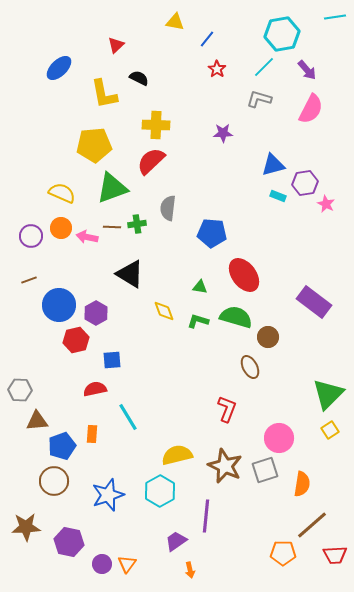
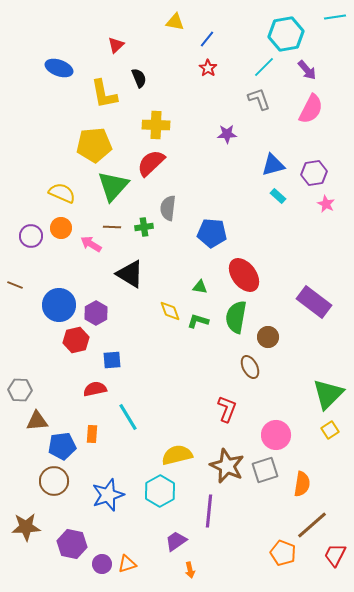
cyan hexagon at (282, 34): moved 4 px right
blue ellipse at (59, 68): rotated 64 degrees clockwise
red star at (217, 69): moved 9 px left, 1 px up
black semicircle at (139, 78): rotated 42 degrees clockwise
gray L-shape at (259, 99): rotated 55 degrees clockwise
purple star at (223, 133): moved 4 px right, 1 px down
red semicircle at (151, 161): moved 2 px down
purple hexagon at (305, 183): moved 9 px right, 10 px up
green triangle at (112, 188): moved 1 px right, 2 px up; rotated 28 degrees counterclockwise
cyan rectangle at (278, 196): rotated 21 degrees clockwise
green cross at (137, 224): moved 7 px right, 3 px down
pink arrow at (87, 237): moved 4 px right, 7 px down; rotated 20 degrees clockwise
brown line at (29, 280): moved 14 px left, 5 px down; rotated 42 degrees clockwise
yellow diamond at (164, 311): moved 6 px right
green semicircle at (236, 317): rotated 96 degrees counterclockwise
pink circle at (279, 438): moved 3 px left, 3 px up
blue pentagon at (62, 446): rotated 12 degrees clockwise
brown star at (225, 466): moved 2 px right
purple line at (206, 516): moved 3 px right, 5 px up
purple hexagon at (69, 542): moved 3 px right, 2 px down
orange pentagon at (283, 553): rotated 20 degrees clockwise
red trapezoid at (335, 555): rotated 120 degrees clockwise
orange triangle at (127, 564): rotated 36 degrees clockwise
